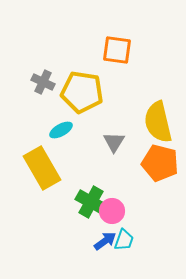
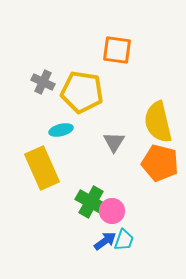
cyan ellipse: rotated 15 degrees clockwise
yellow rectangle: rotated 6 degrees clockwise
